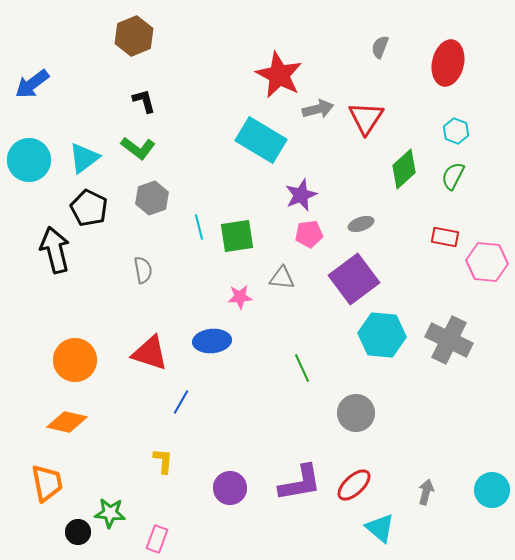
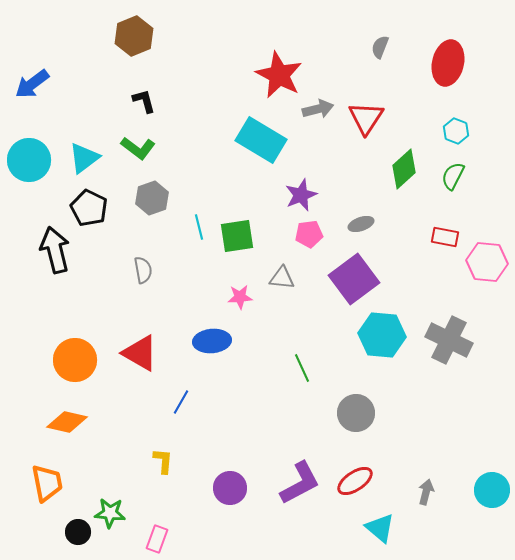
red triangle at (150, 353): moved 10 px left; rotated 12 degrees clockwise
purple L-shape at (300, 483): rotated 18 degrees counterclockwise
red ellipse at (354, 485): moved 1 px right, 4 px up; rotated 9 degrees clockwise
